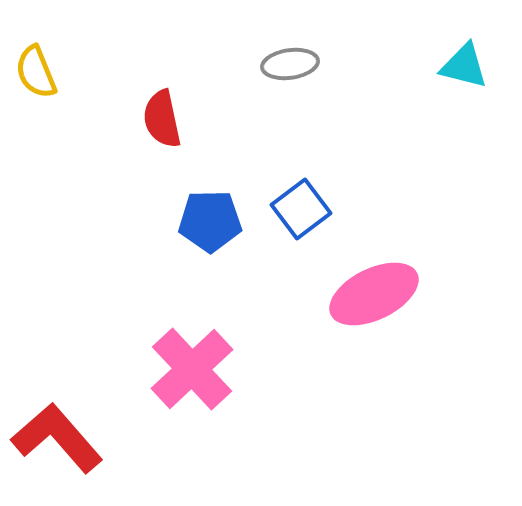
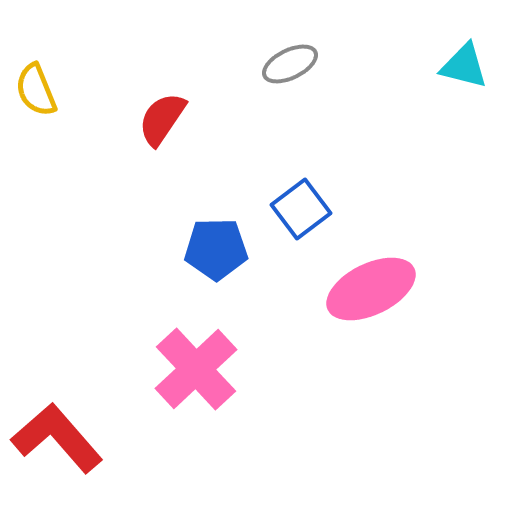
gray ellipse: rotated 18 degrees counterclockwise
yellow semicircle: moved 18 px down
red semicircle: rotated 46 degrees clockwise
blue pentagon: moved 6 px right, 28 px down
pink ellipse: moved 3 px left, 5 px up
pink cross: moved 4 px right
